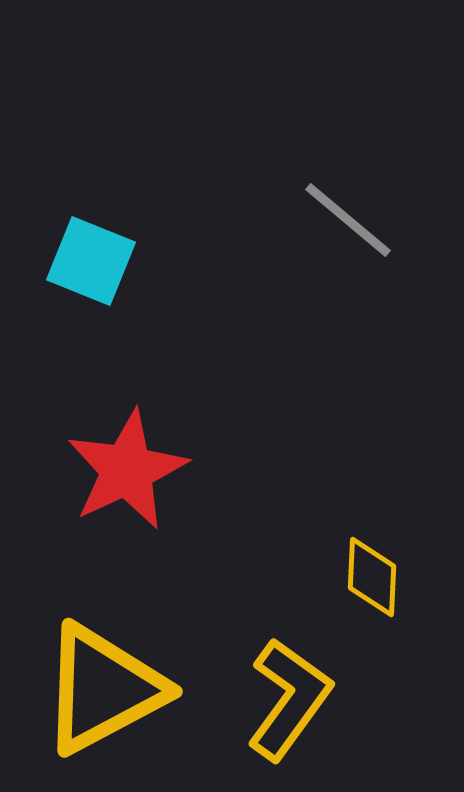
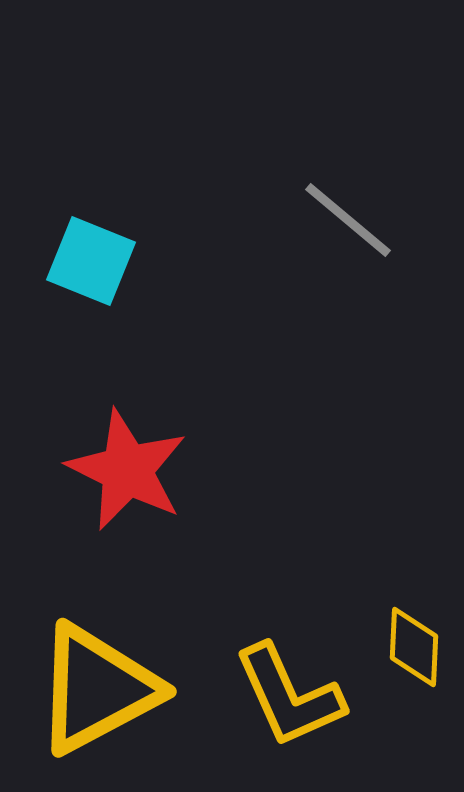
red star: rotated 21 degrees counterclockwise
yellow diamond: moved 42 px right, 70 px down
yellow triangle: moved 6 px left
yellow L-shape: moved 3 px up; rotated 120 degrees clockwise
